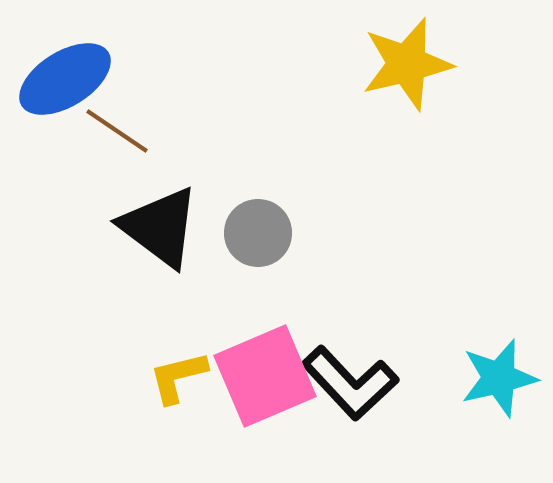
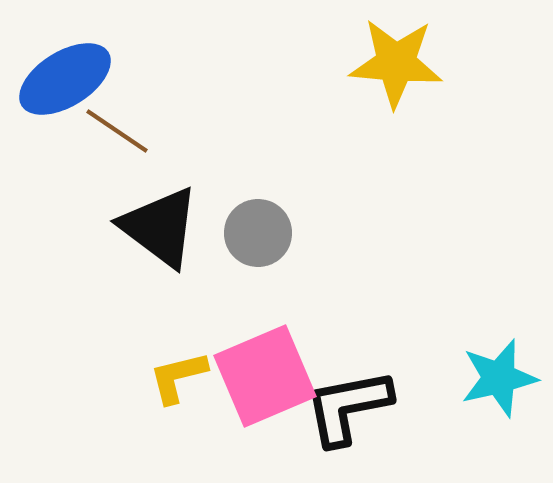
yellow star: moved 11 px left, 1 px up; rotated 18 degrees clockwise
black L-shape: moved 2 px left, 24 px down; rotated 122 degrees clockwise
